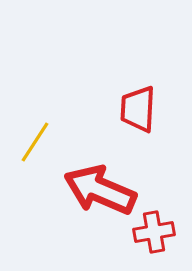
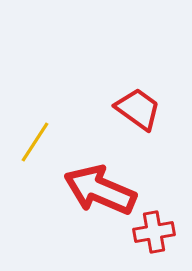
red trapezoid: rotated 123 degrees clockwise
